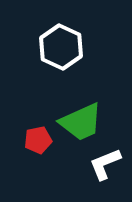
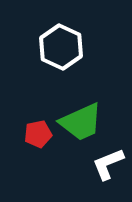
red pentagon: moved 6 px up
white L-shape: moved 3 px right
